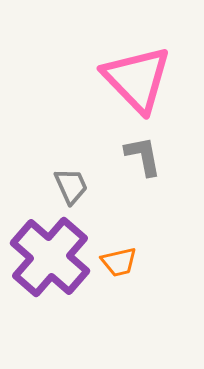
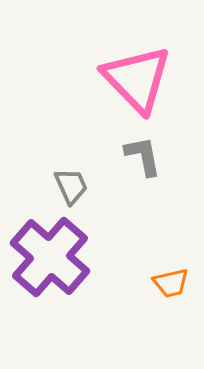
orange trapezoid: moved 52 px right, 21 px down
